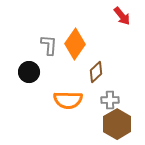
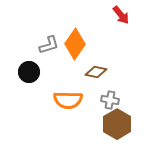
red arrow: moved 1 px left, 1 px up
gray L-shape: rotated 70 degrees clockwise
brown diamond: rotated 55 degrees clockwise
gray cross: rotated 12 degrees clockwise
